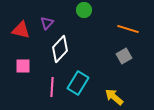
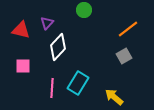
orange line: rotated 55 degrees counterclockwise
white diamond: moved 2 px left, 2 px up
pink line: moved 1 px down
